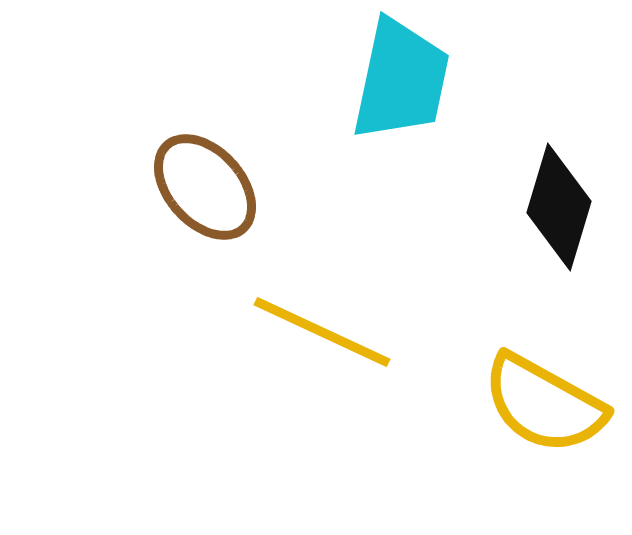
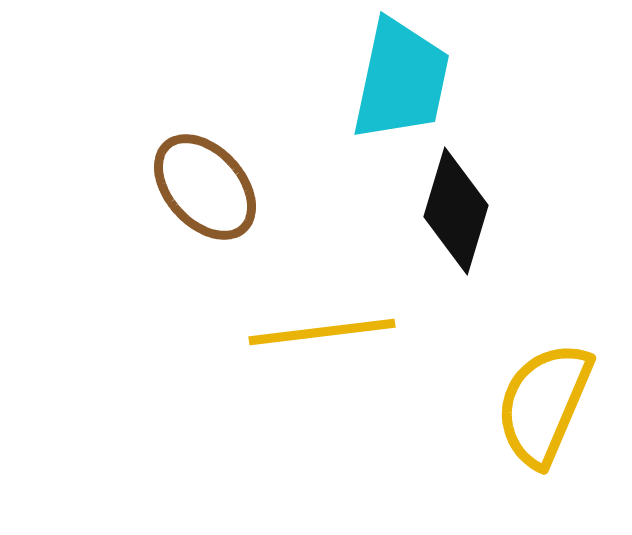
black diamond: moved 103 px left, 4 px down
yellow line: rotated 32 degrees counterclockwise
yellow semicircle: rotated 84 degrees clockwise
